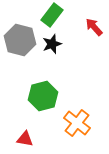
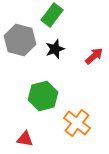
red arrow: moved 29 px down; rotated 90 degrees clockwise
black star: moved 3 px right, 5 px down
